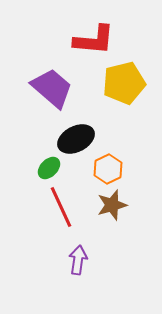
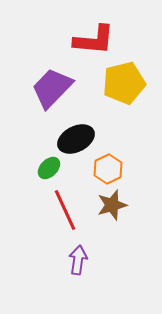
purple trapezoid: rotated 87 degrees counterclockwise
red line: moved 4 px right, 3 px down
